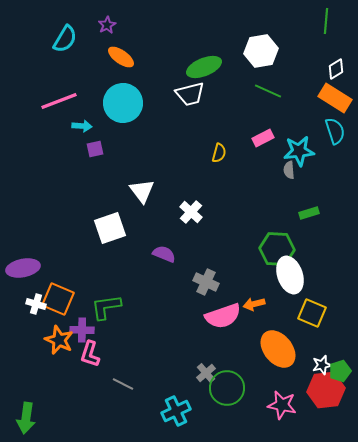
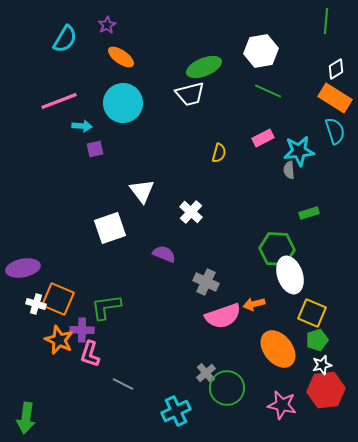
green pentagon at (340, 371): moved 23 px left, 31 px up
